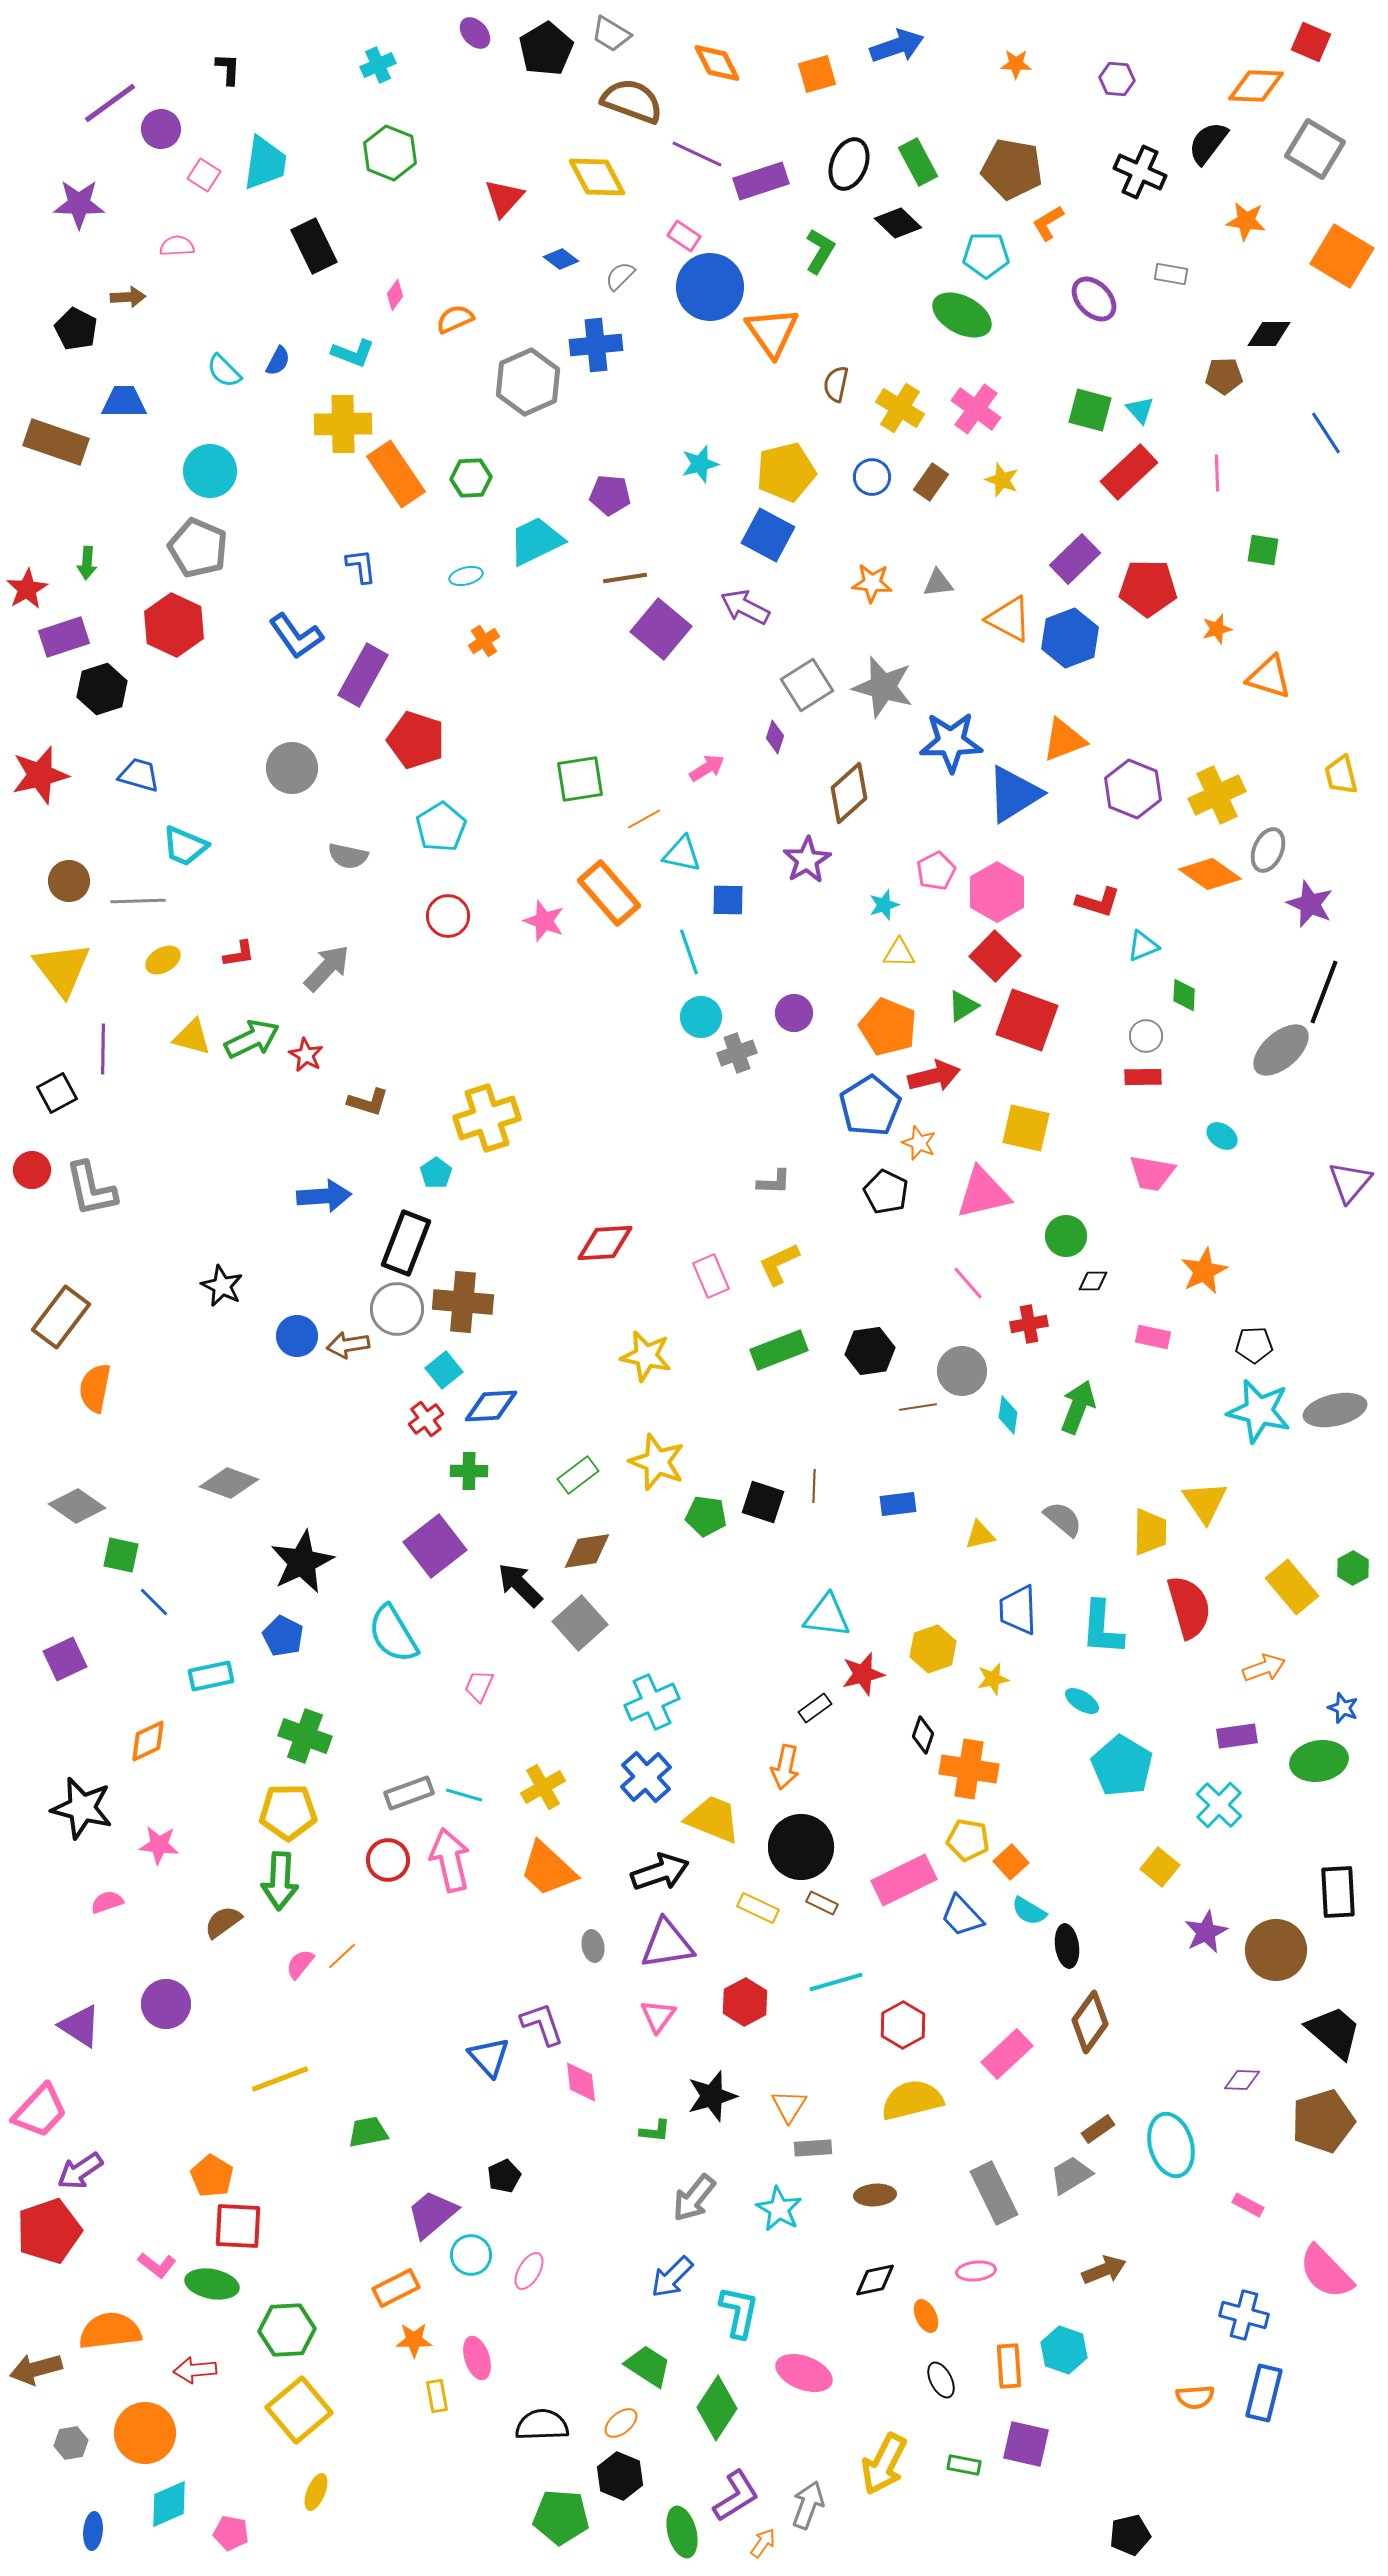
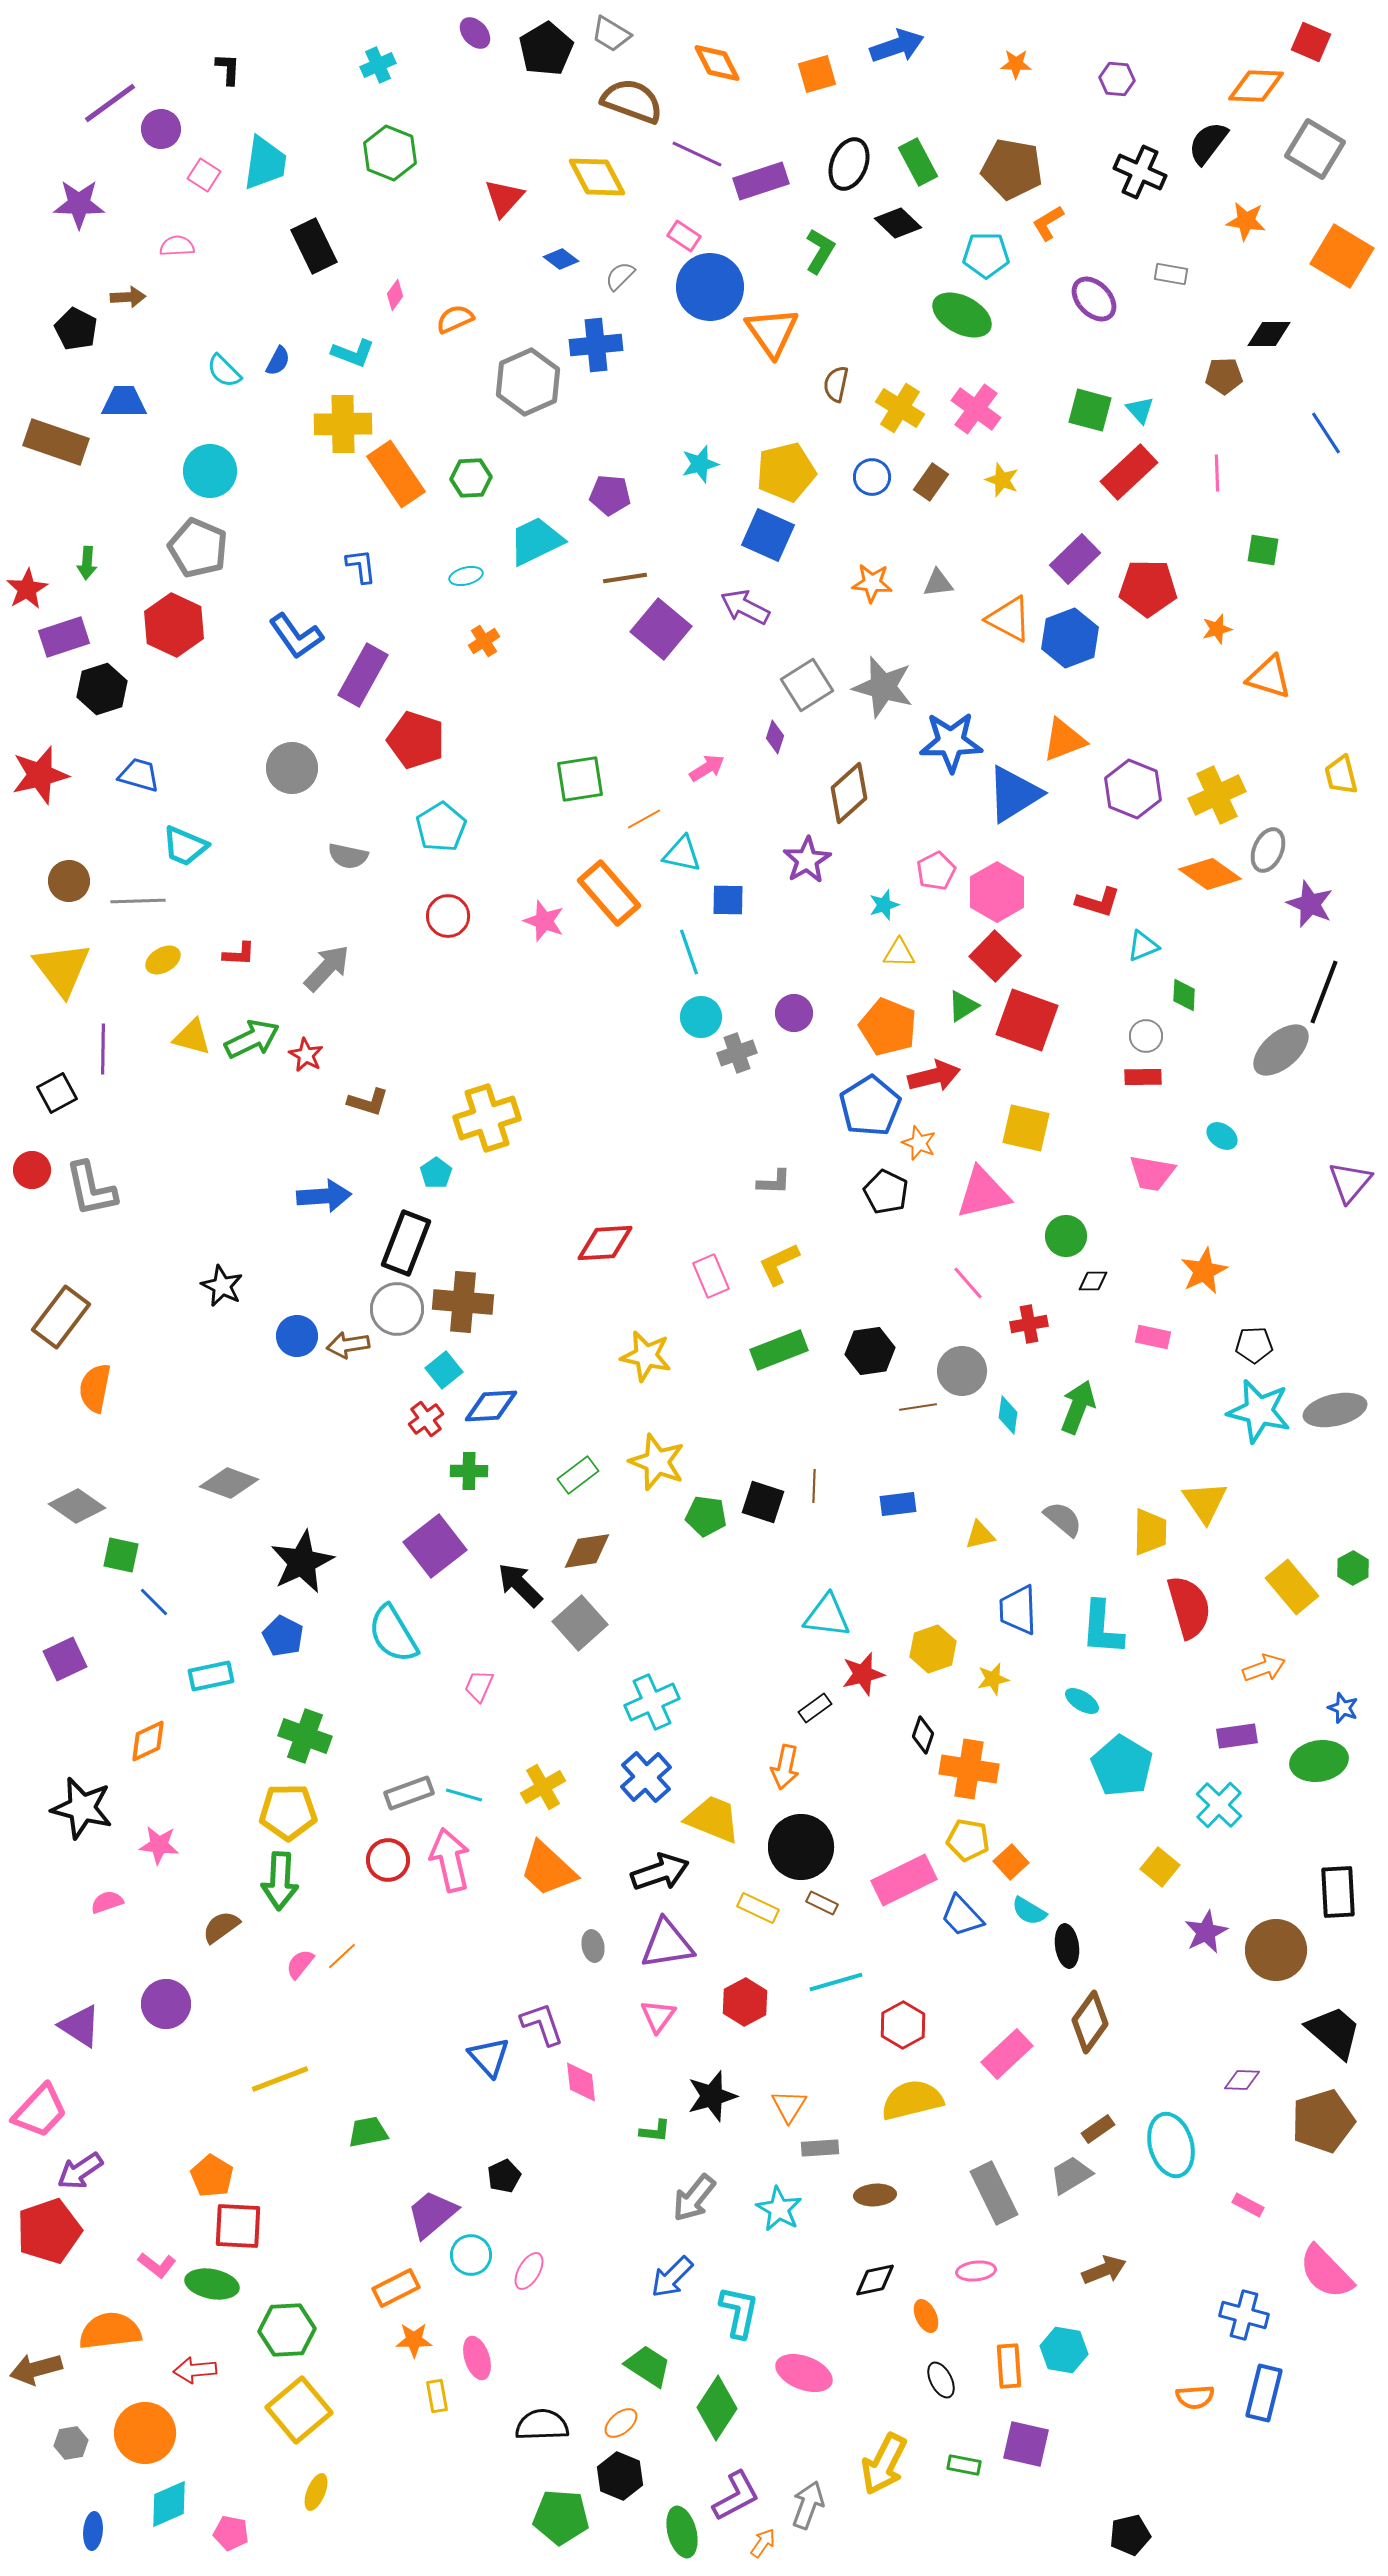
blue square at (768, 535): rotated 4 degrees counterclockwise
red L-shape at (239, 954): rotated 12 degrees clockwise
brown semicircle at (223, 1922): moved 2 px left, 5 px down
gray rectangle at (813, 2148): moved 7 px right
cyan hexagon at (1064, 2350): rotated 9 degrees counterclockwise
purple L-shape at (736, 2496): rotated 4 degrees clockwise
